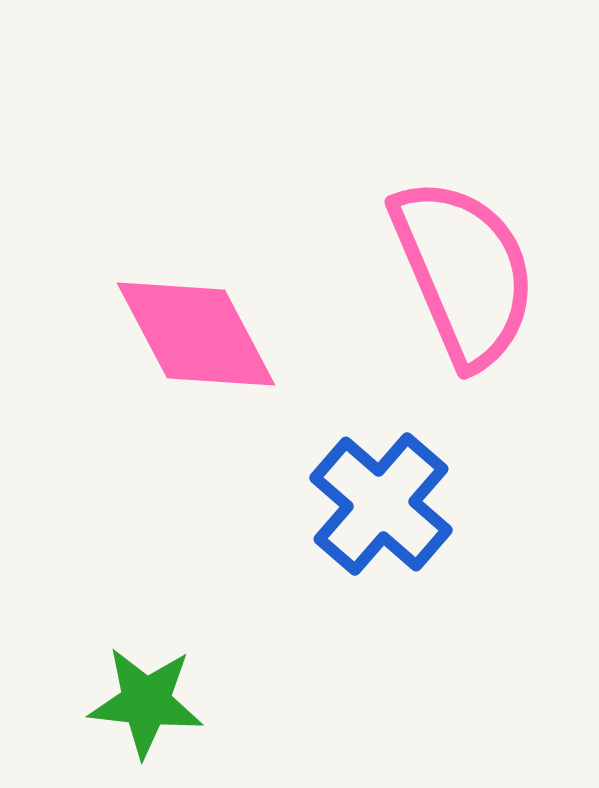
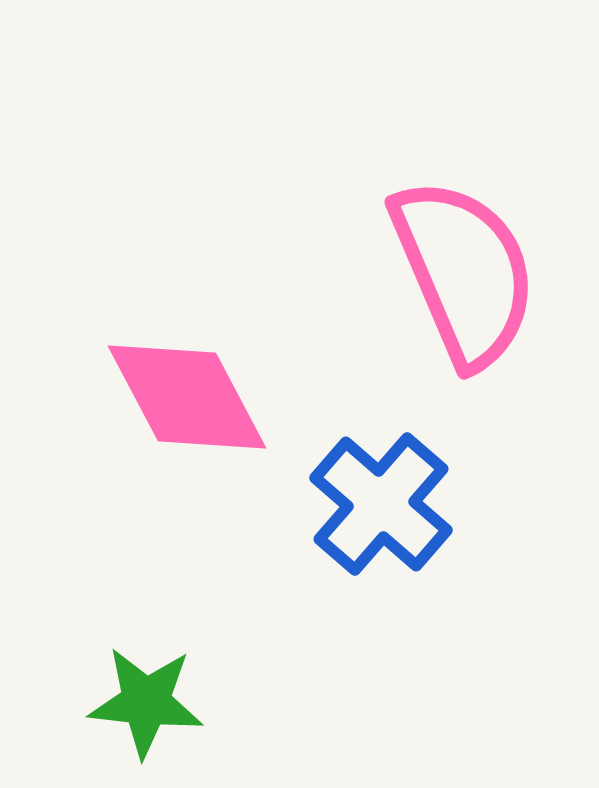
pink diamond: moved 9 px left, 63 px down
